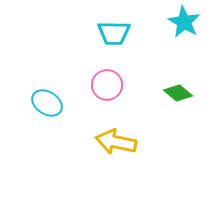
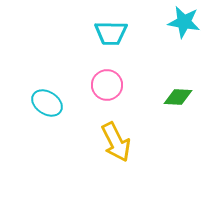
cyan star: rotated 20 degrees counterclockwise
cyan trapezoid: moved 3 px left
green diamond: moved 4 px down; rotated 36 degrees counterclockwise
yellow arrow: rotated 129 degrees counterclockwise
